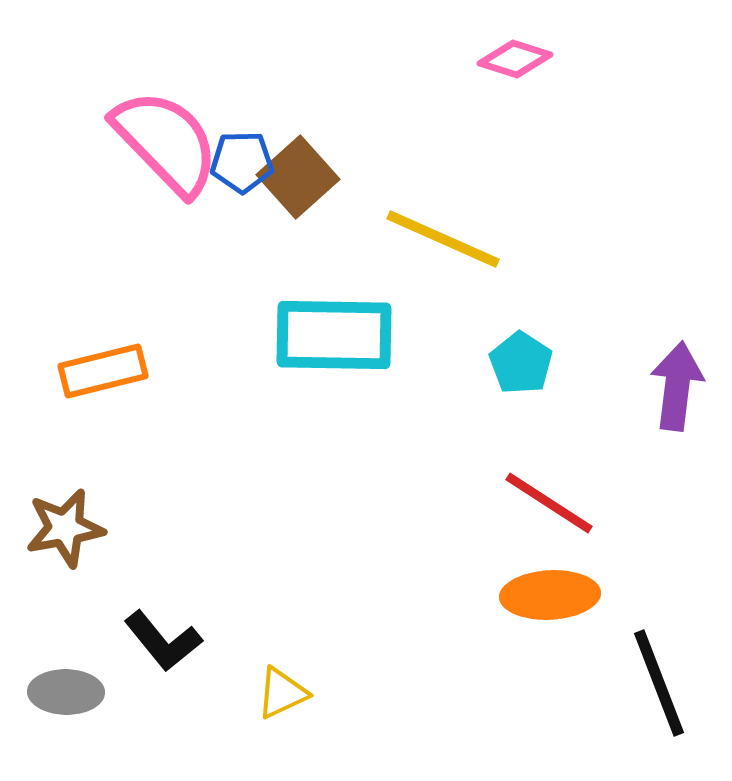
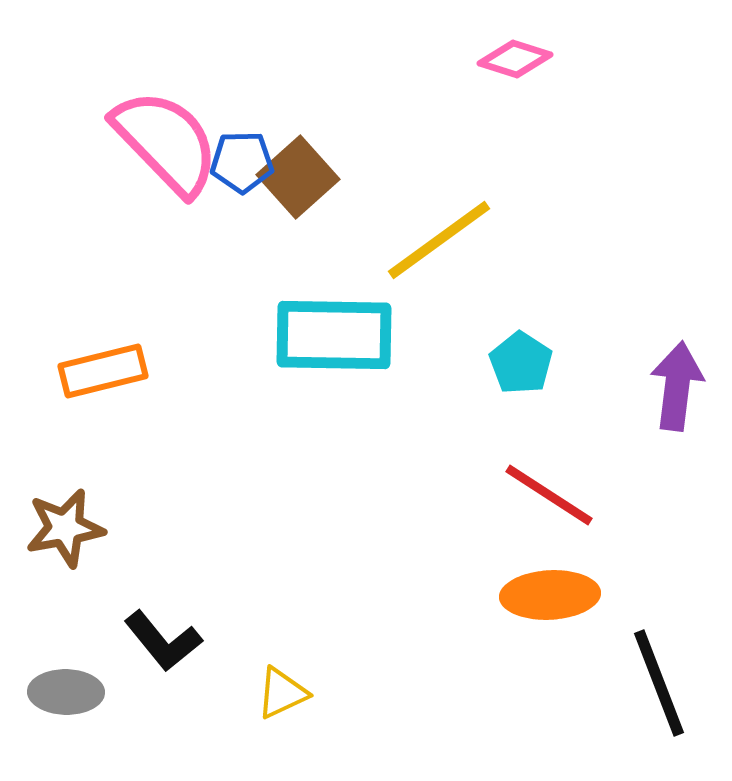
yellow line: moved 4 px left, 1 px down; rotated 60 degrees counterclockwise
red line: moved 8 px up
